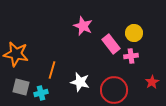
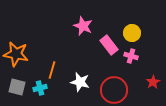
yellow circle: moved 2 px left
pink rectangle: moved 2 px left, 1 px down
pink cross: rotated 24 degrees clockwise
red star: moved 1 px right
gray square: moved 4 px left
cyan cross: moved 1 px left, 5 px up
